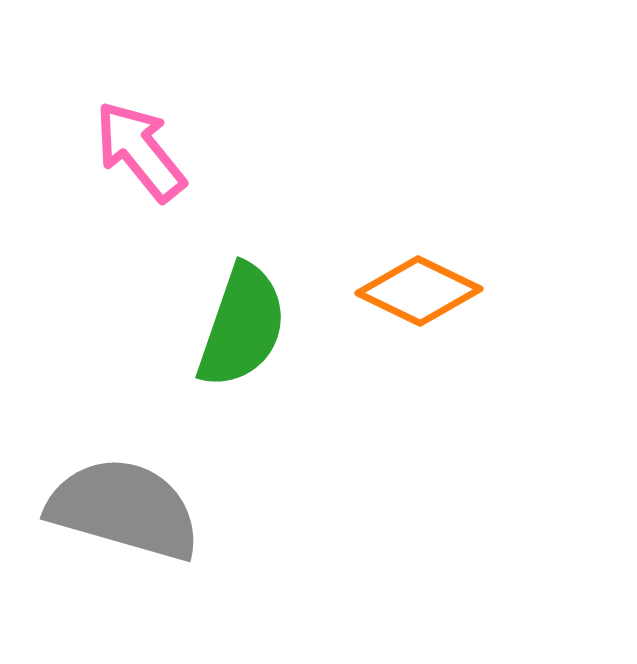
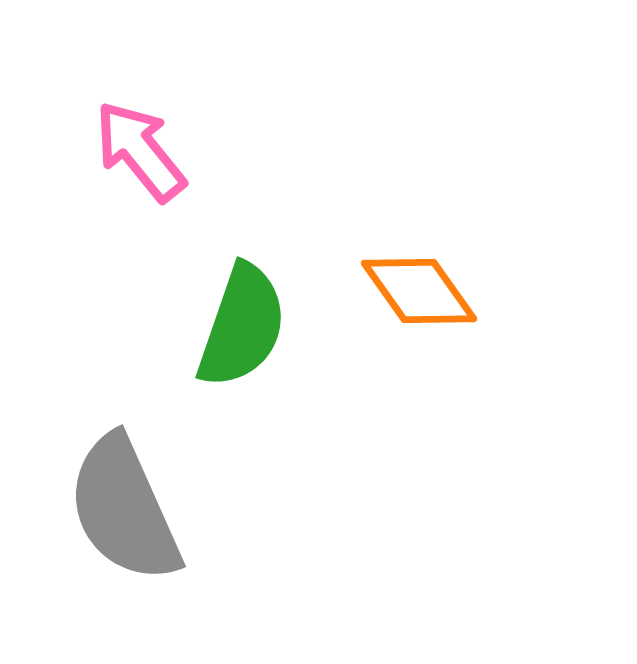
orange diamond: rotated 29 degrees clockwise
gray semicircle: rotated 130 degrees counterclockwise
